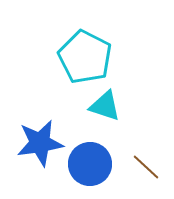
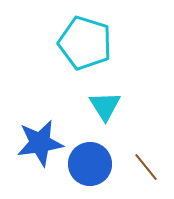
cyan pentagon: moved 14 px up; rotated 10 degrees counterclockwise
cyan triangle: rotated 40 degrees clockwise
brown line: rotated 8 degrees clockwise
